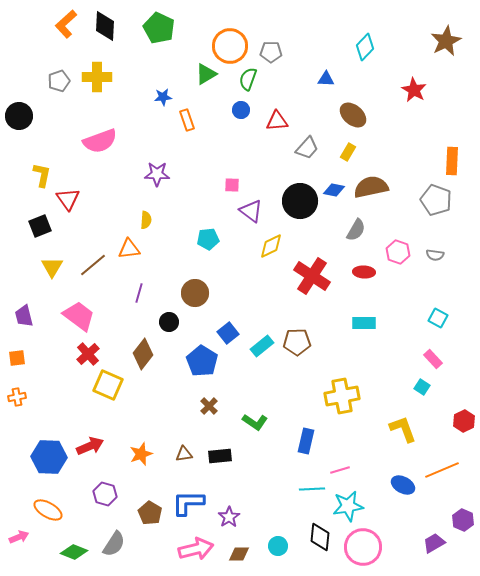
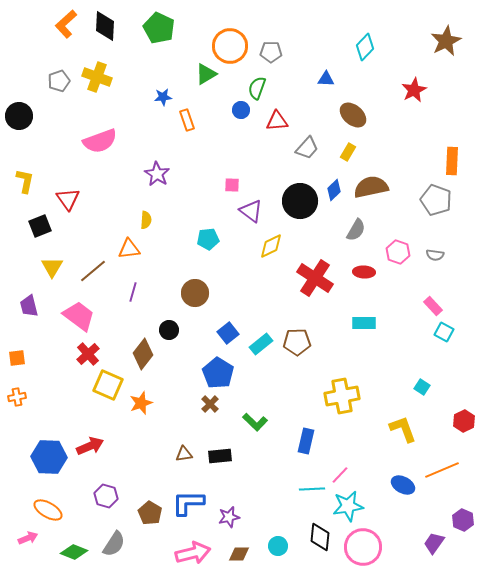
yellow cross at (97, 77): rotated 20 degrees clockwise
green semicircle at (248, 79): moved 9 px right, 9 px down
red star at (414, 90): rotated 15 degrees clockwise
purple star at (157, 174): rotated 30 degrees clockwise
yellow L-shape at (42, 175): moved 17 px left, 6 px down
blue diamond at (334, 190): rotated 55 degrees counterclockwise
brown line at (93, 265): moved 6 px down
red cross at (312, 276): moved 3 px right, 2 px down
purple line at (139, 293): moved 6 px left, 1 px up
purple trapezoid at (24, 316): moved 5 px right, 10 px up
cyan square at (438, 318): moved 6 px right, 14 px down
black circle at (169, 322): moved 8 px down
cyan rectangle at (262, 346): moved 1 px left, 2 px up
pink rectangle at (433, 359): moved 53 px up
blue pentagon at (202, 361): moved 16 px right, 12 px down
brown cross at (209, 406): moved 1 px right, 2 px up
green L-shape at (255, 422): rotated 10 degrees clockwise
orange star at (141, 454): moved 51 px up
pink line at (340, 470): moved 5 px down; rotated 30 degrees counterclockwise
purple hexagon at (105, 494): moved 1 px right, 2 px down
purple star at (229, 517): rotated 20 degrees clockwise
pink arrow at (19, 537): moved 9 px right, 1 px down
purple trapezoid at (434, 543): rotated 25 degrees counterclockwise
pink arrow at (196, 549): moved 3 px left, 4 px down
